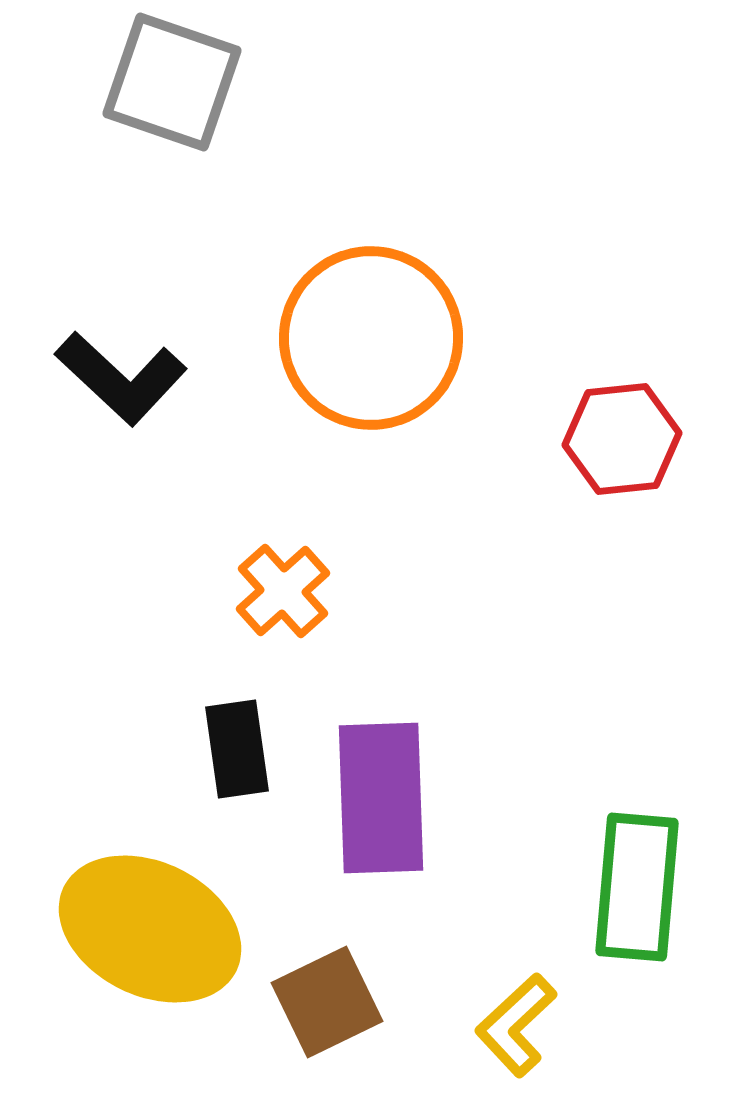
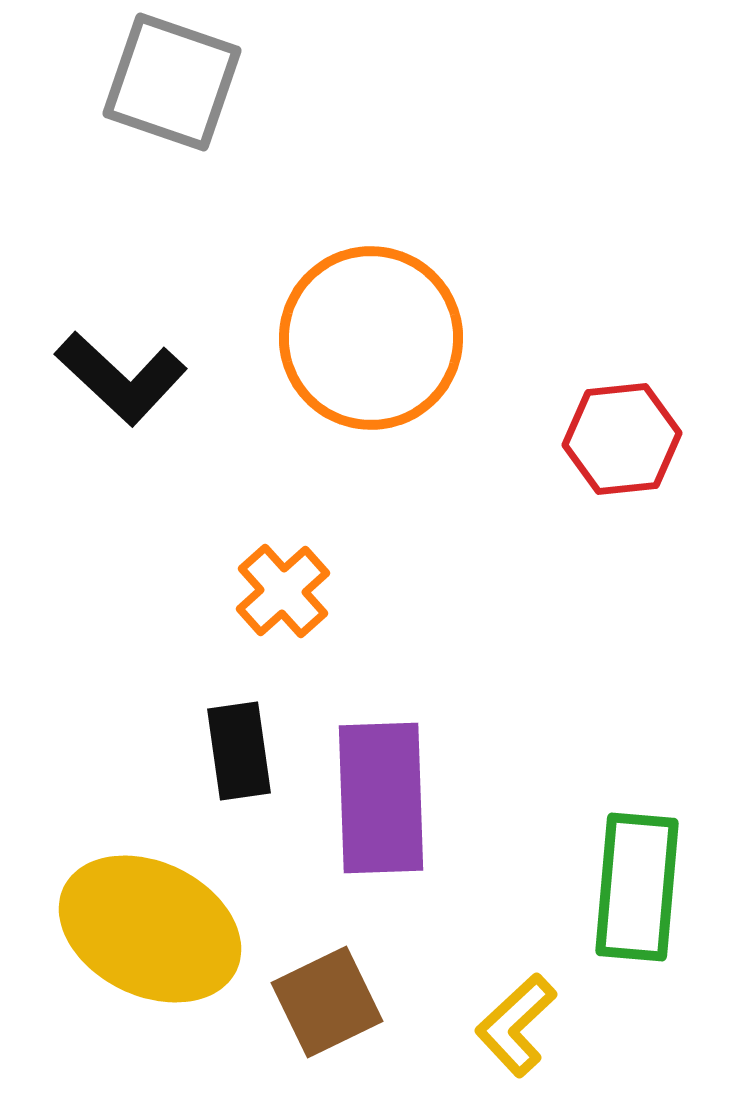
black rectangle: moved 2 px right, 2 px down
